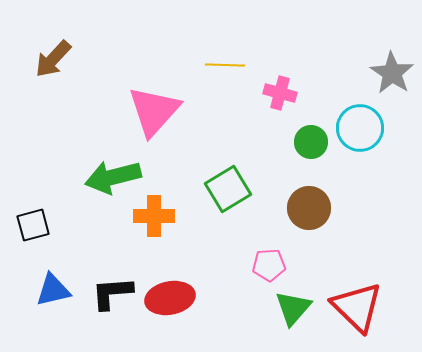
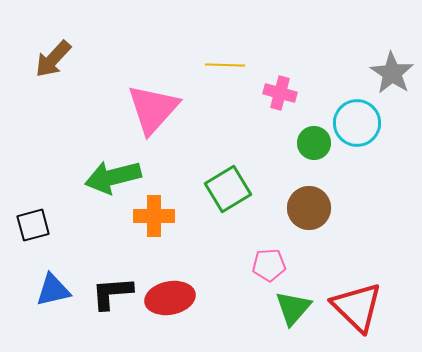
pink triangle: moved 1 px left, 2 px up
cyan circle: moved 3 px left, 5 px up
green circle: moved 3 px right, 1 px down
